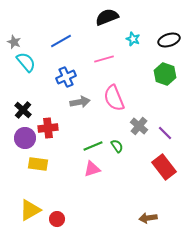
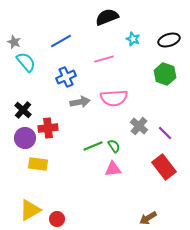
pink semicircle: rotated 72 degrees counterclockwise
green semicircle: moved 3 px left
pink triangle: moved 21 px right; rotated 12 degrees clockwise
brown arrow: rotated 24 degrees counterclockwise
